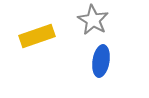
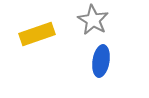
yellow rectangle: moved 2 px up
